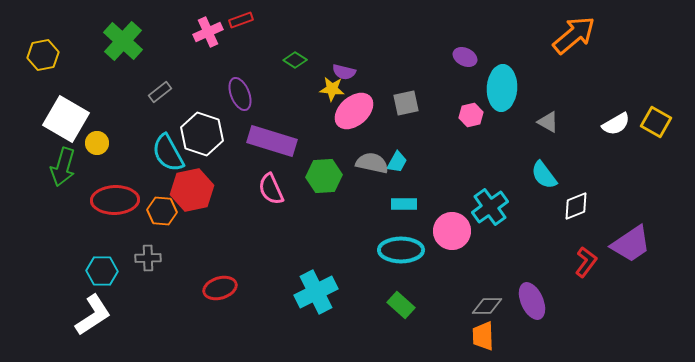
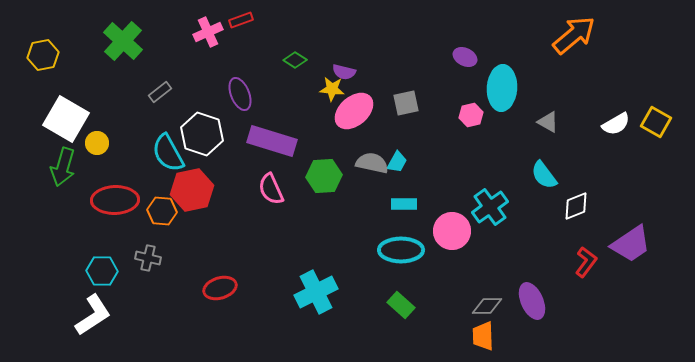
gray cross at (148, 258): rotated 15 degrees clockwise
